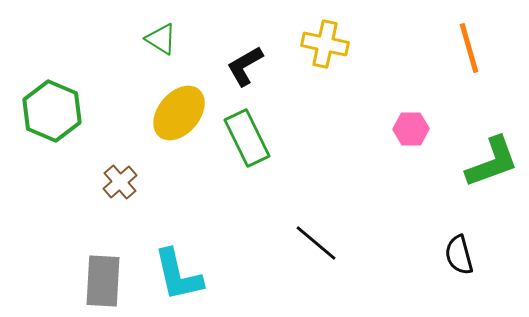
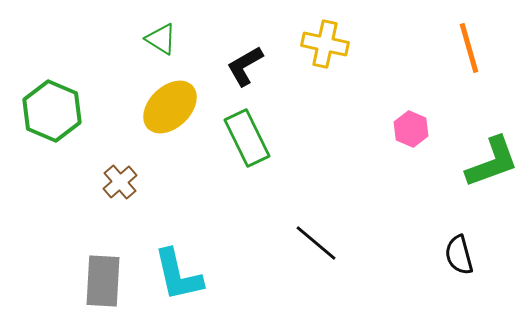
yellow ellipse: moved 9 px left, 6 px up; rotated 6 degrees clockwise
pink hexagon: rotated 24 degrees clockwise
